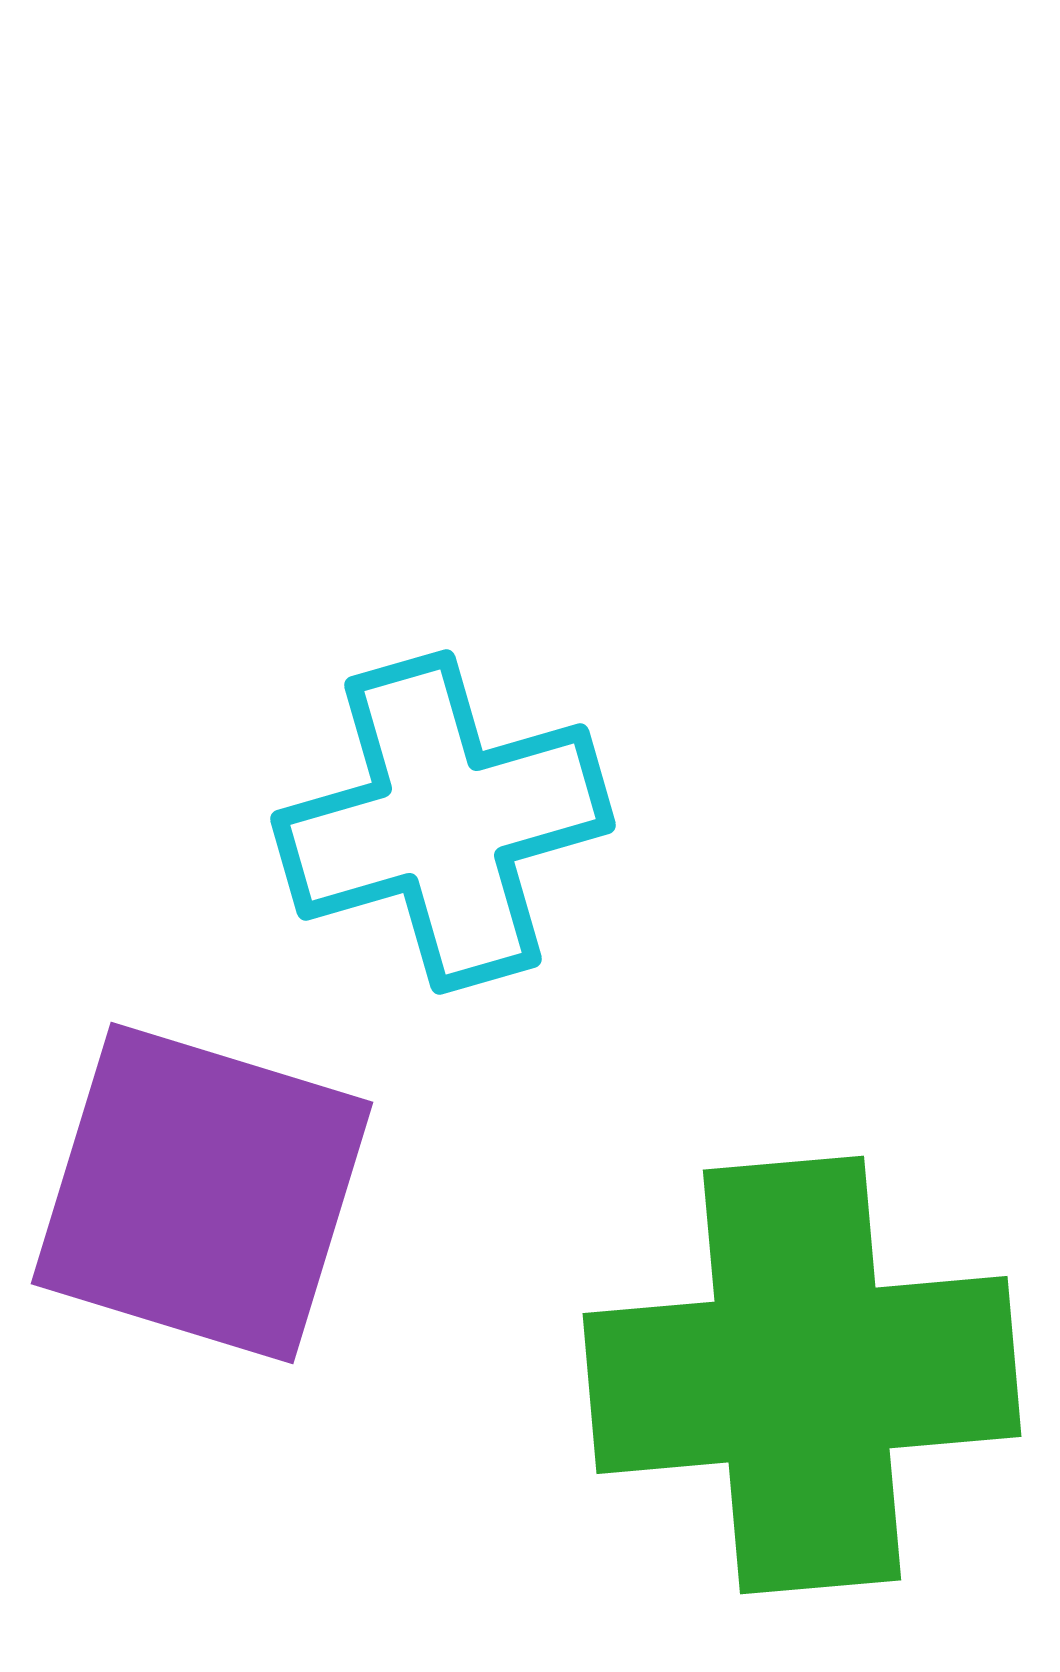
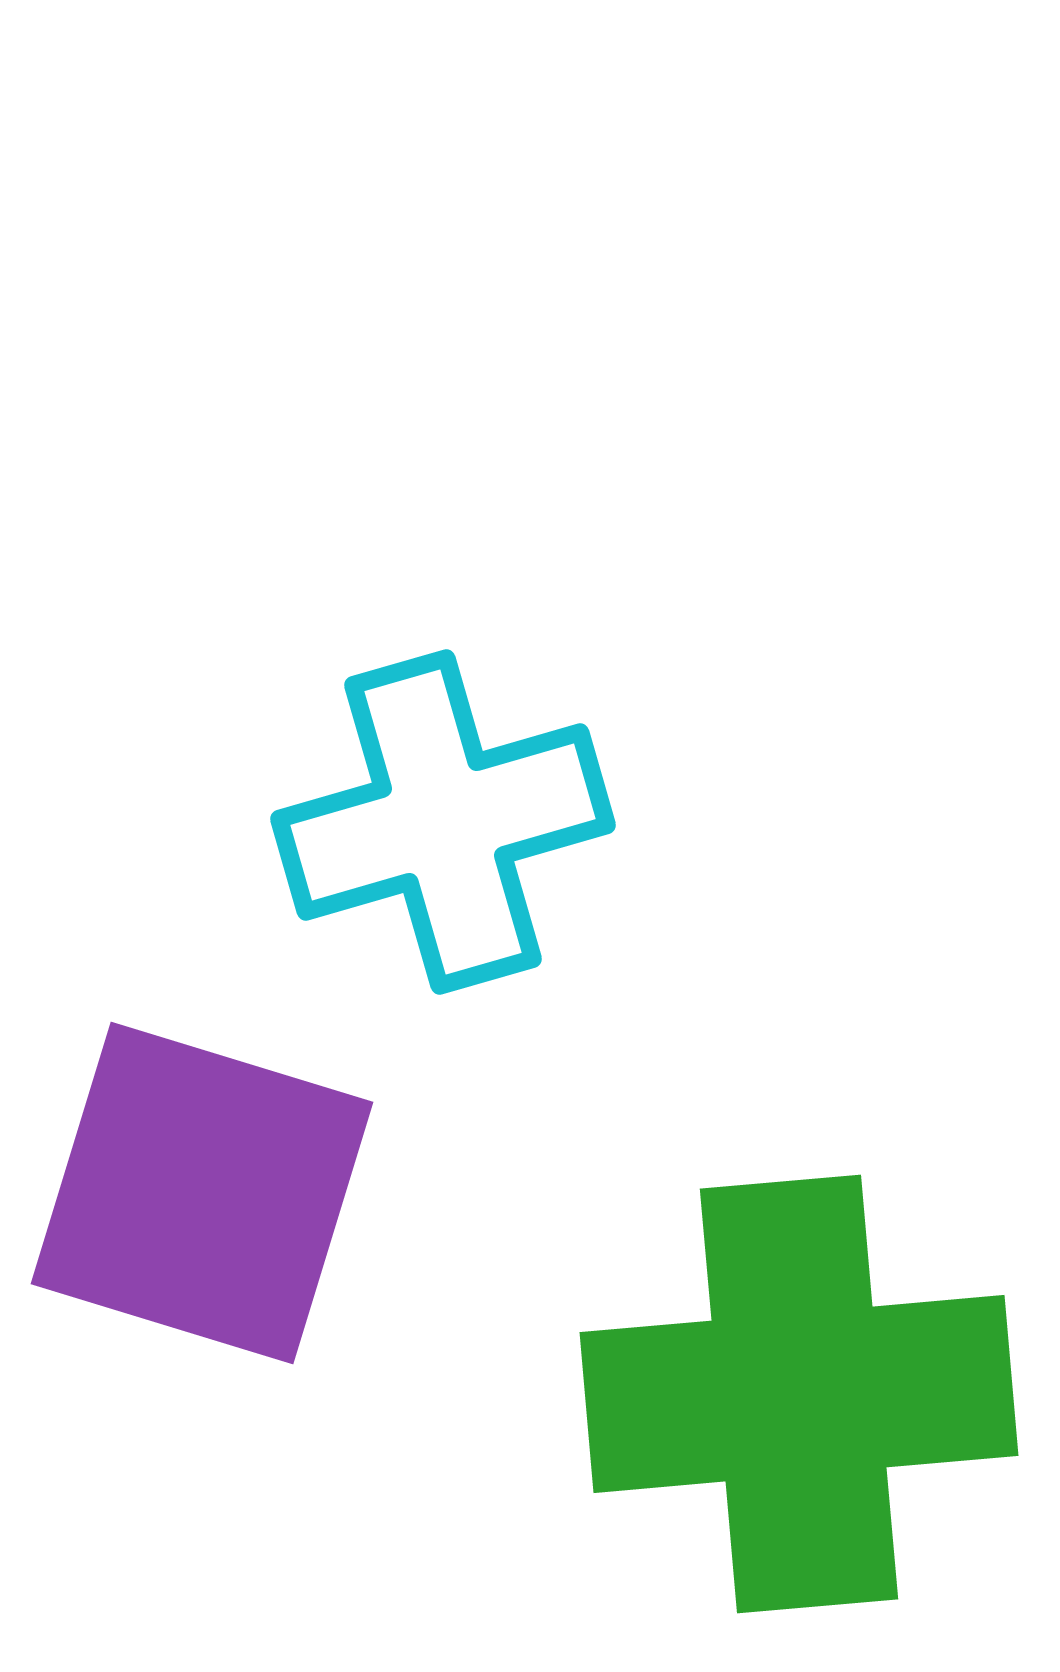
green cross: moved 3 px left, 19 px down
